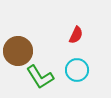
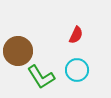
green L-shape: moved 1 px right
